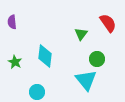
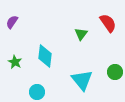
purple semicircle: rotated 40 degrees clockwise
green circle: moved 18 px right, 13 px down
cyan triangle: moved 4 px left
